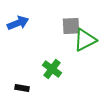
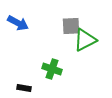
blue arrow: rotated 50 degrees clockwise
green cross: rotated 18 degrees counterclockwise
black rectangle: moved 2 px right
